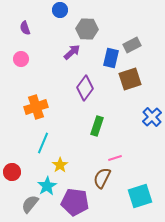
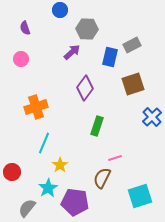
blue rectangle: moved 1 px left, 1 px up
brown square: moved 3 px right, 5 px down
cyan line: moved 1 px right
cyan star: moved 1 px right, 2 px down
gray semicircle: moved 3 px left, 4 px down
